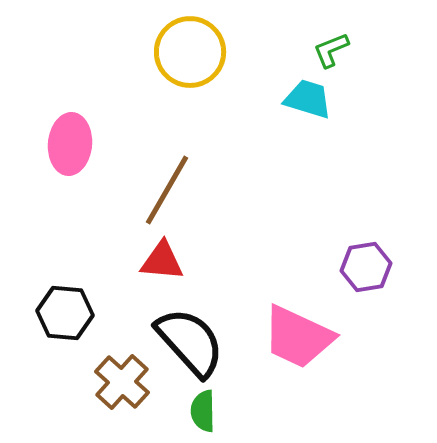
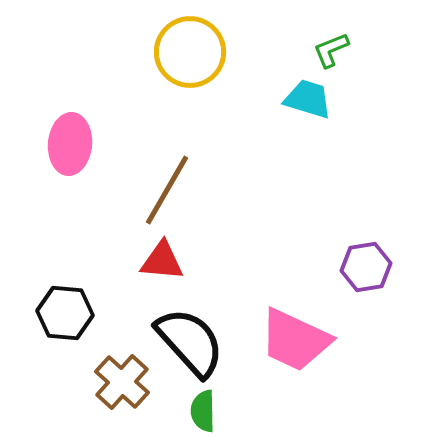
pink trapezoid: moved 3 px left, 3 px down
